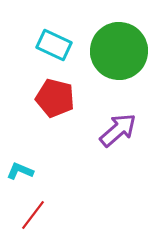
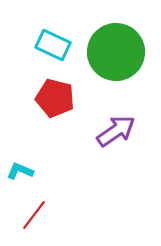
cyan rectangle: moved 1 px left
green circle: moved 3 px left, 1 px down
purple arrow: moved 2 px left, 1 px down; rotated 6 degrees clockwise
red line: moved 1 px right
